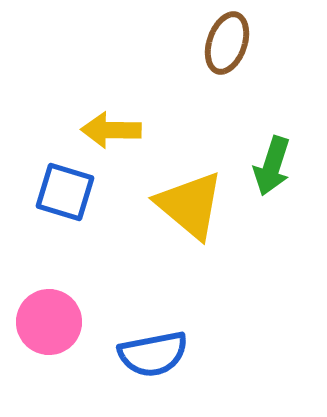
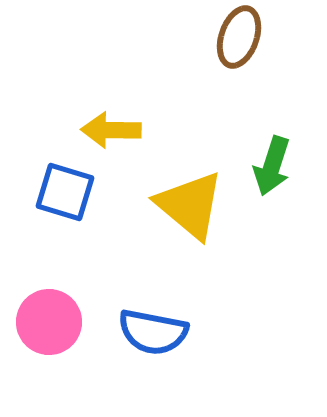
brown ellipse: moved 12 px right, 6 px up
blue semicircle: moved 22 px up; rotated 22 degrees clockwise
